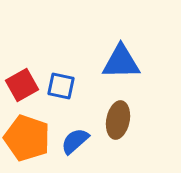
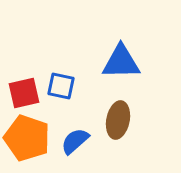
red square: moved 2 px right, 8 px down; rotated 16 degrees clockwise
